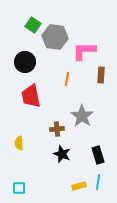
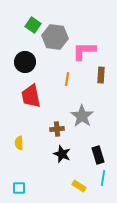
cyan line: moved 5 px right, 4 px up
yellow rectangle: rotated 48 degrees clockwise
